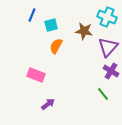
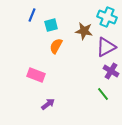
purple triangle: moved 2 px left; rotated 20 degrees clockwise
